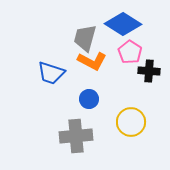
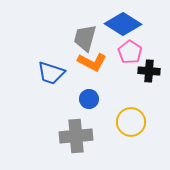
orange L-shape: moved 1 px down
